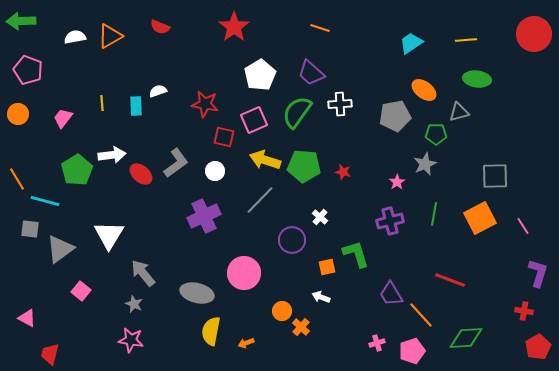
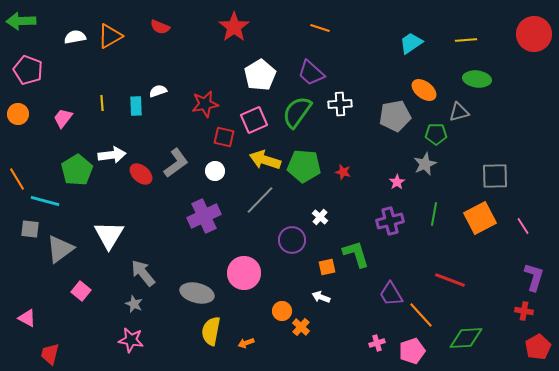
red star at (205, 104): rotated 20 degrees counterclockwise
purple L-shape at (538, 273): moved 4 px left, 4 px down
